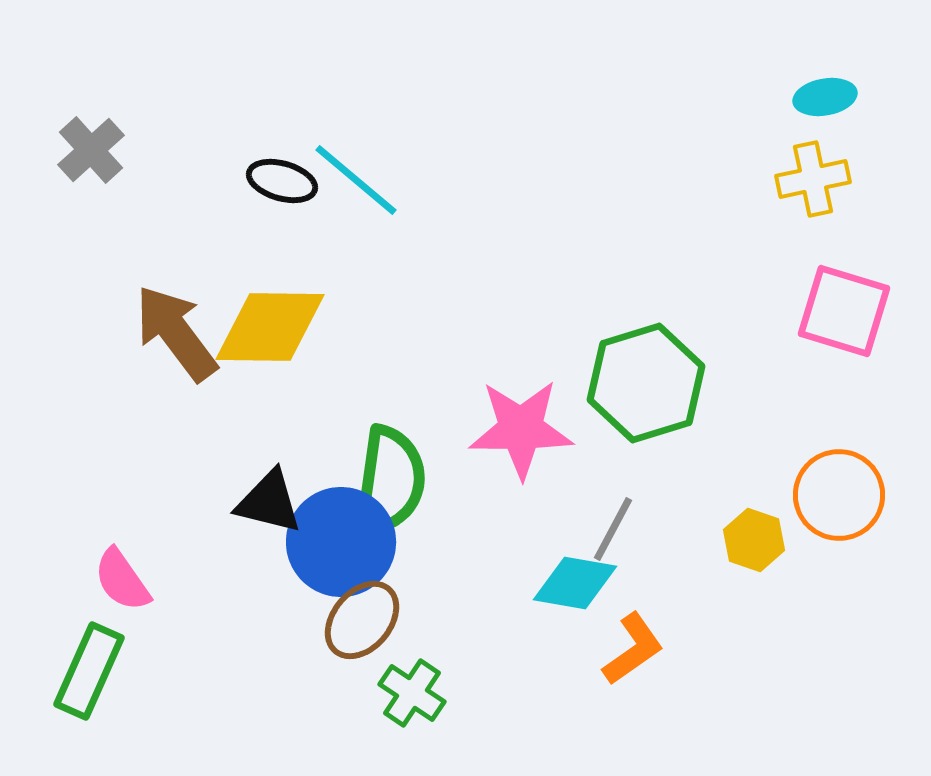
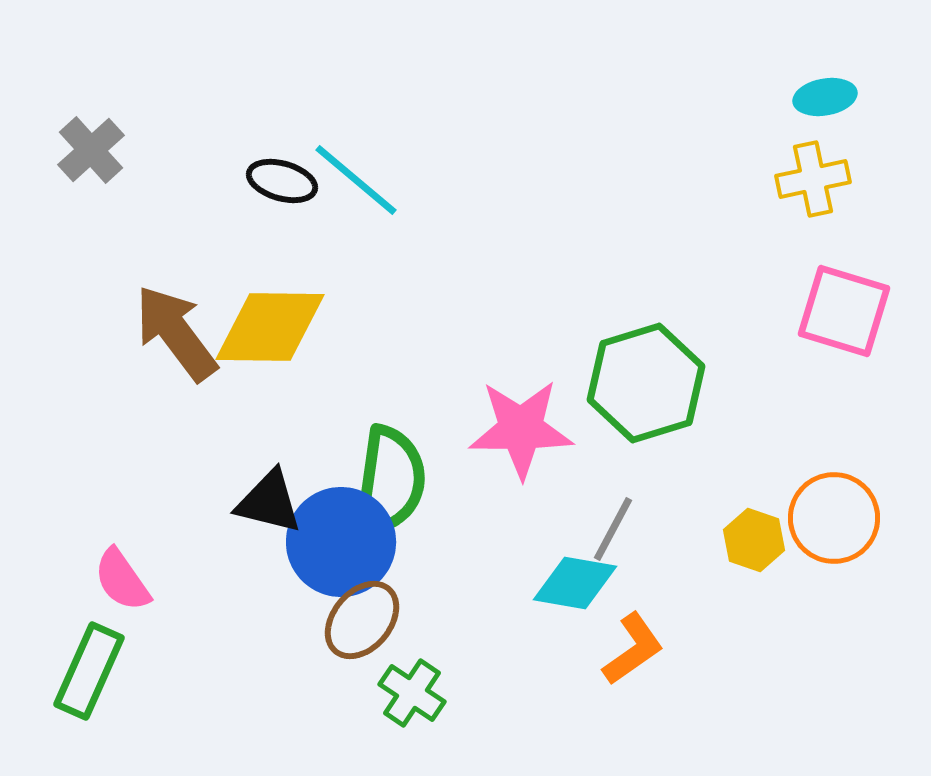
orange circle: moved 5 px left, 23 px down
